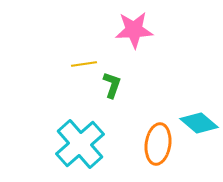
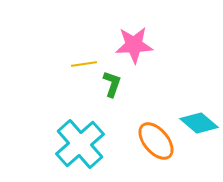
pink star: moved 15 px down
green L-shape: moved 1 px up
orange ellipse: moved 2 px left, 3 px up; rotated 48 degrees counterclockwise
